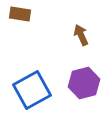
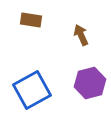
brown rectangle: moved 11 px right, 6 px down
purple hexagon: moved 6 px right
